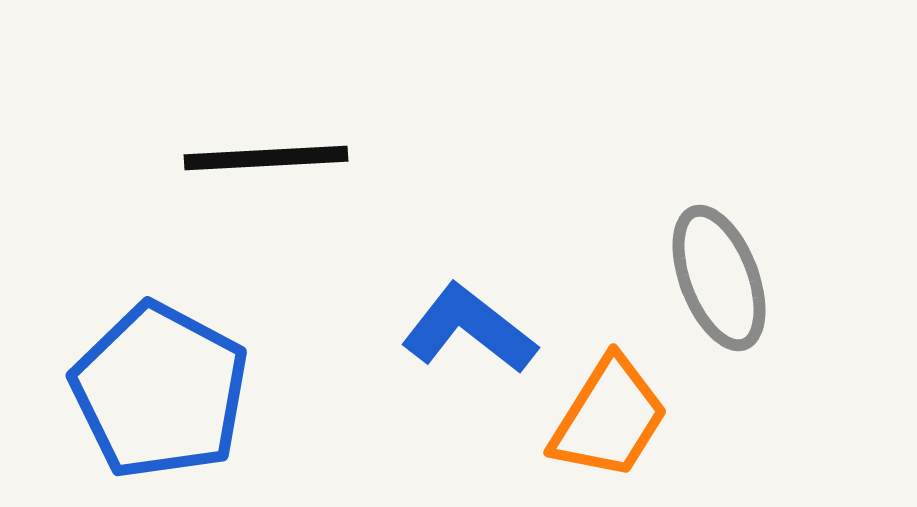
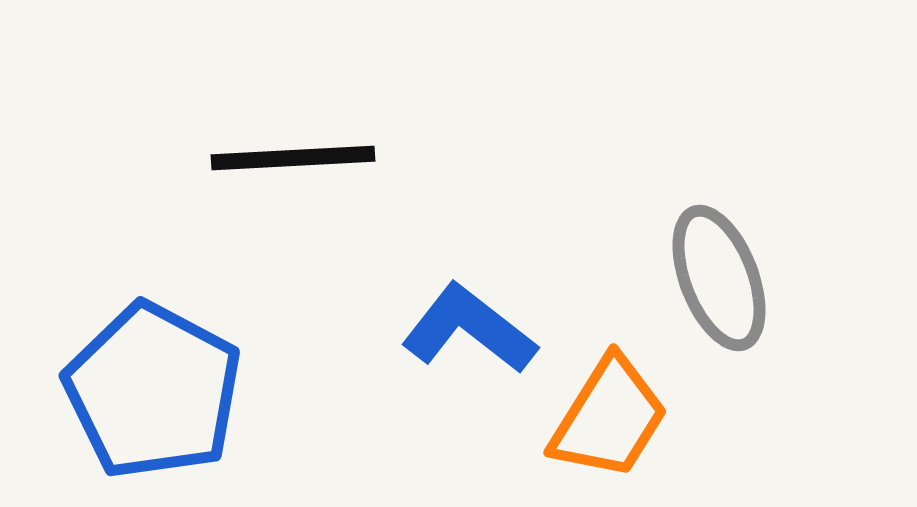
black line: moved 27 px right
blue pentagon: moved 7 px left
